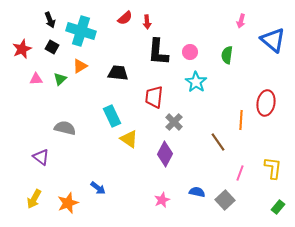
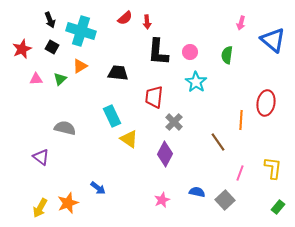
pink arrow: moved 2 px down
yellow arrow: moved 6 px right, 9 px down
